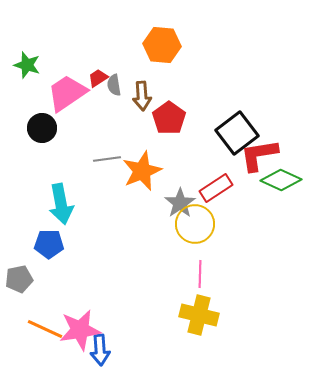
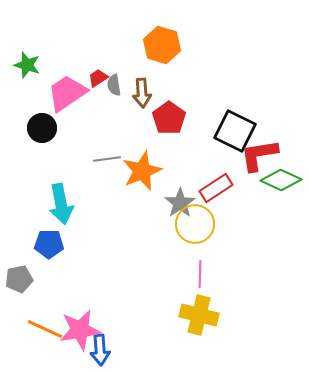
orange hexagon: rotated 12 degrees clockwise
brown arrow: moved 3 px up
black square: moved 2 px left, 2 px up; rotated 27 degrees counterclockwise
